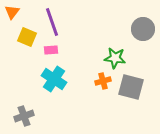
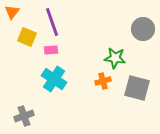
gray square: moved 6 px right, 1 px down
